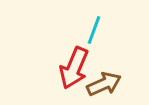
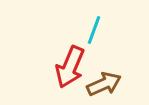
red arrow: moved 4 px left, 1 px up
